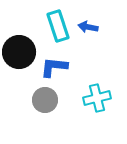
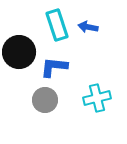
cyan rectangle: moved 1 px left, 1 px up
